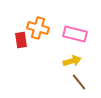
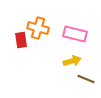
brown line: moved 7 px right, 3 px up; rotated 30 degrees counterclockwise
